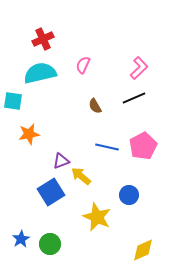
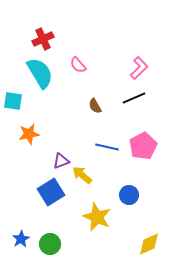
pink semicircle: moved 5 px left; rotated 66 degrees counterclockwise
cyan semicircle: rotated 72 degrees clockwise
yellow arrow: moved 1 px right, 1 px up
yellow diamond: moved 6 px right, 6 px up
